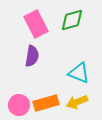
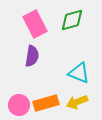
pink rectangle: moved 1 px left
